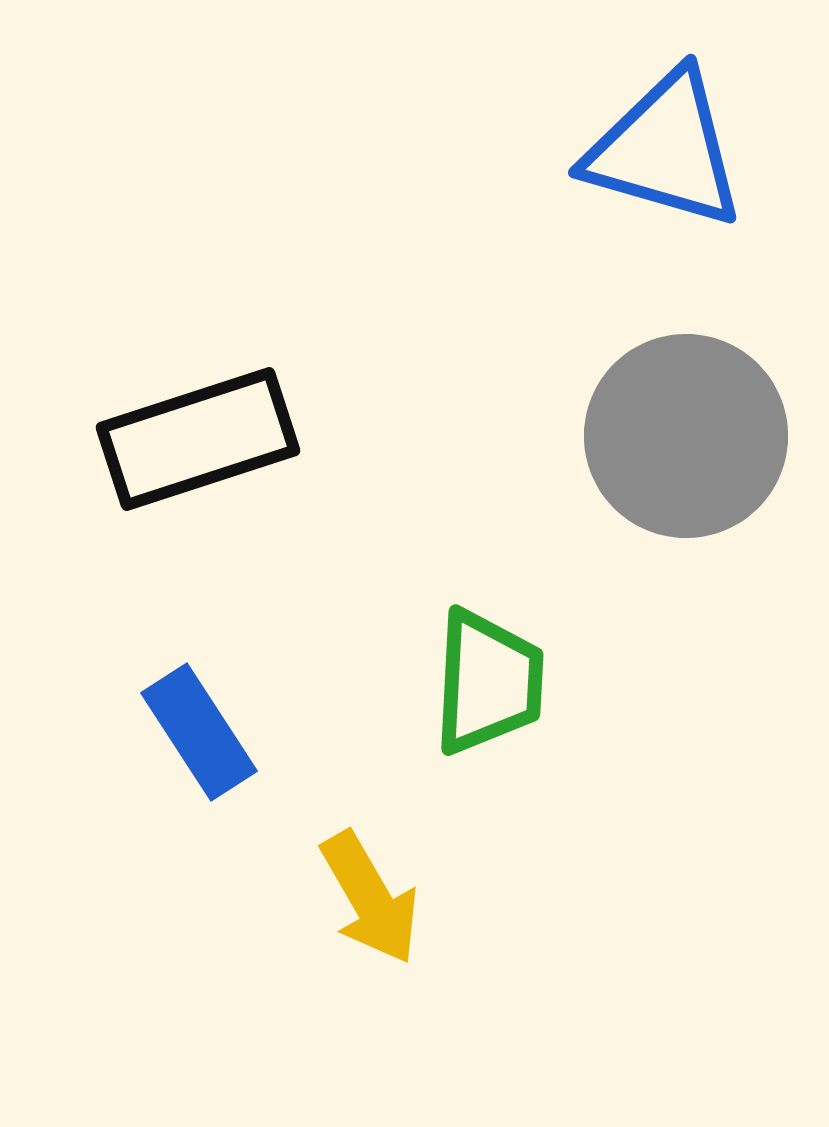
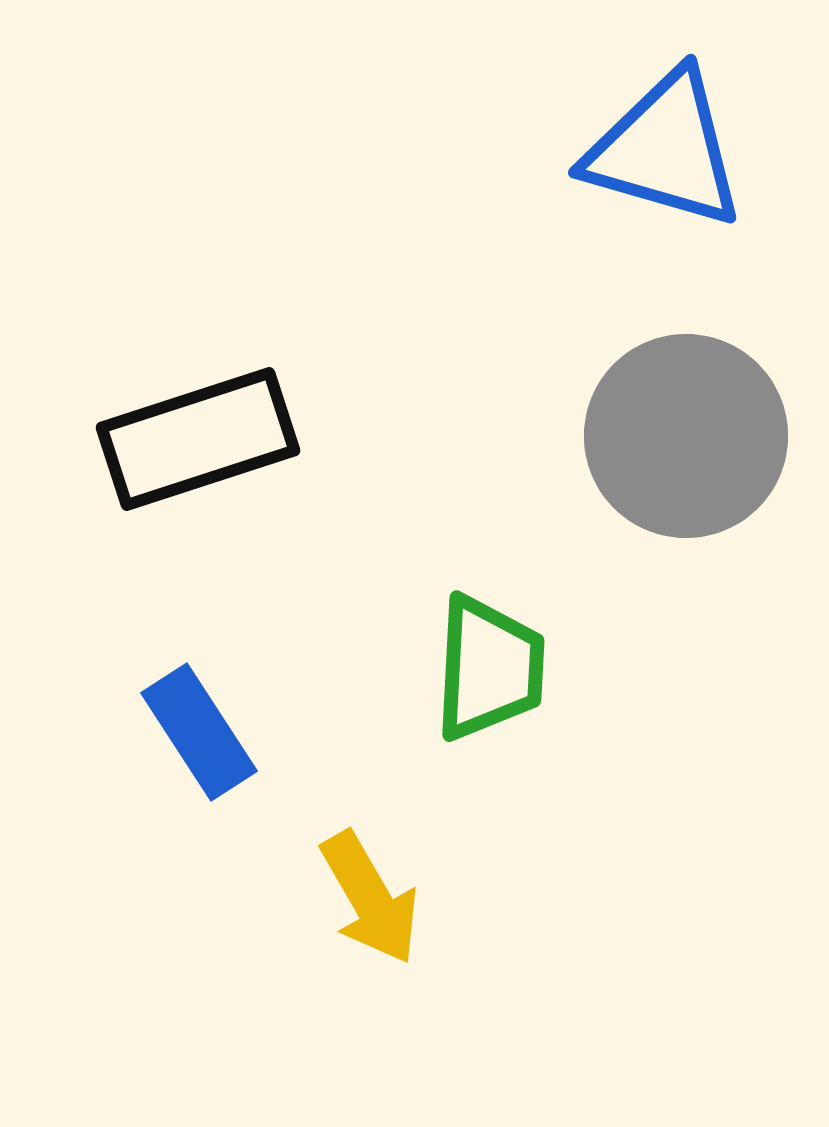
green trapezoid: moved 1 px right, 14 px up
